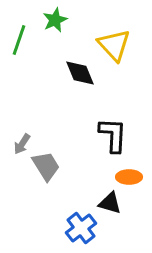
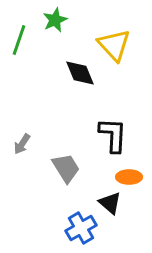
gray trapezoid: moved 20 px right, 2 px down
black triangle: rotated 25 degrees clockwise
blue cross: rotated 8 degrees clockwise
